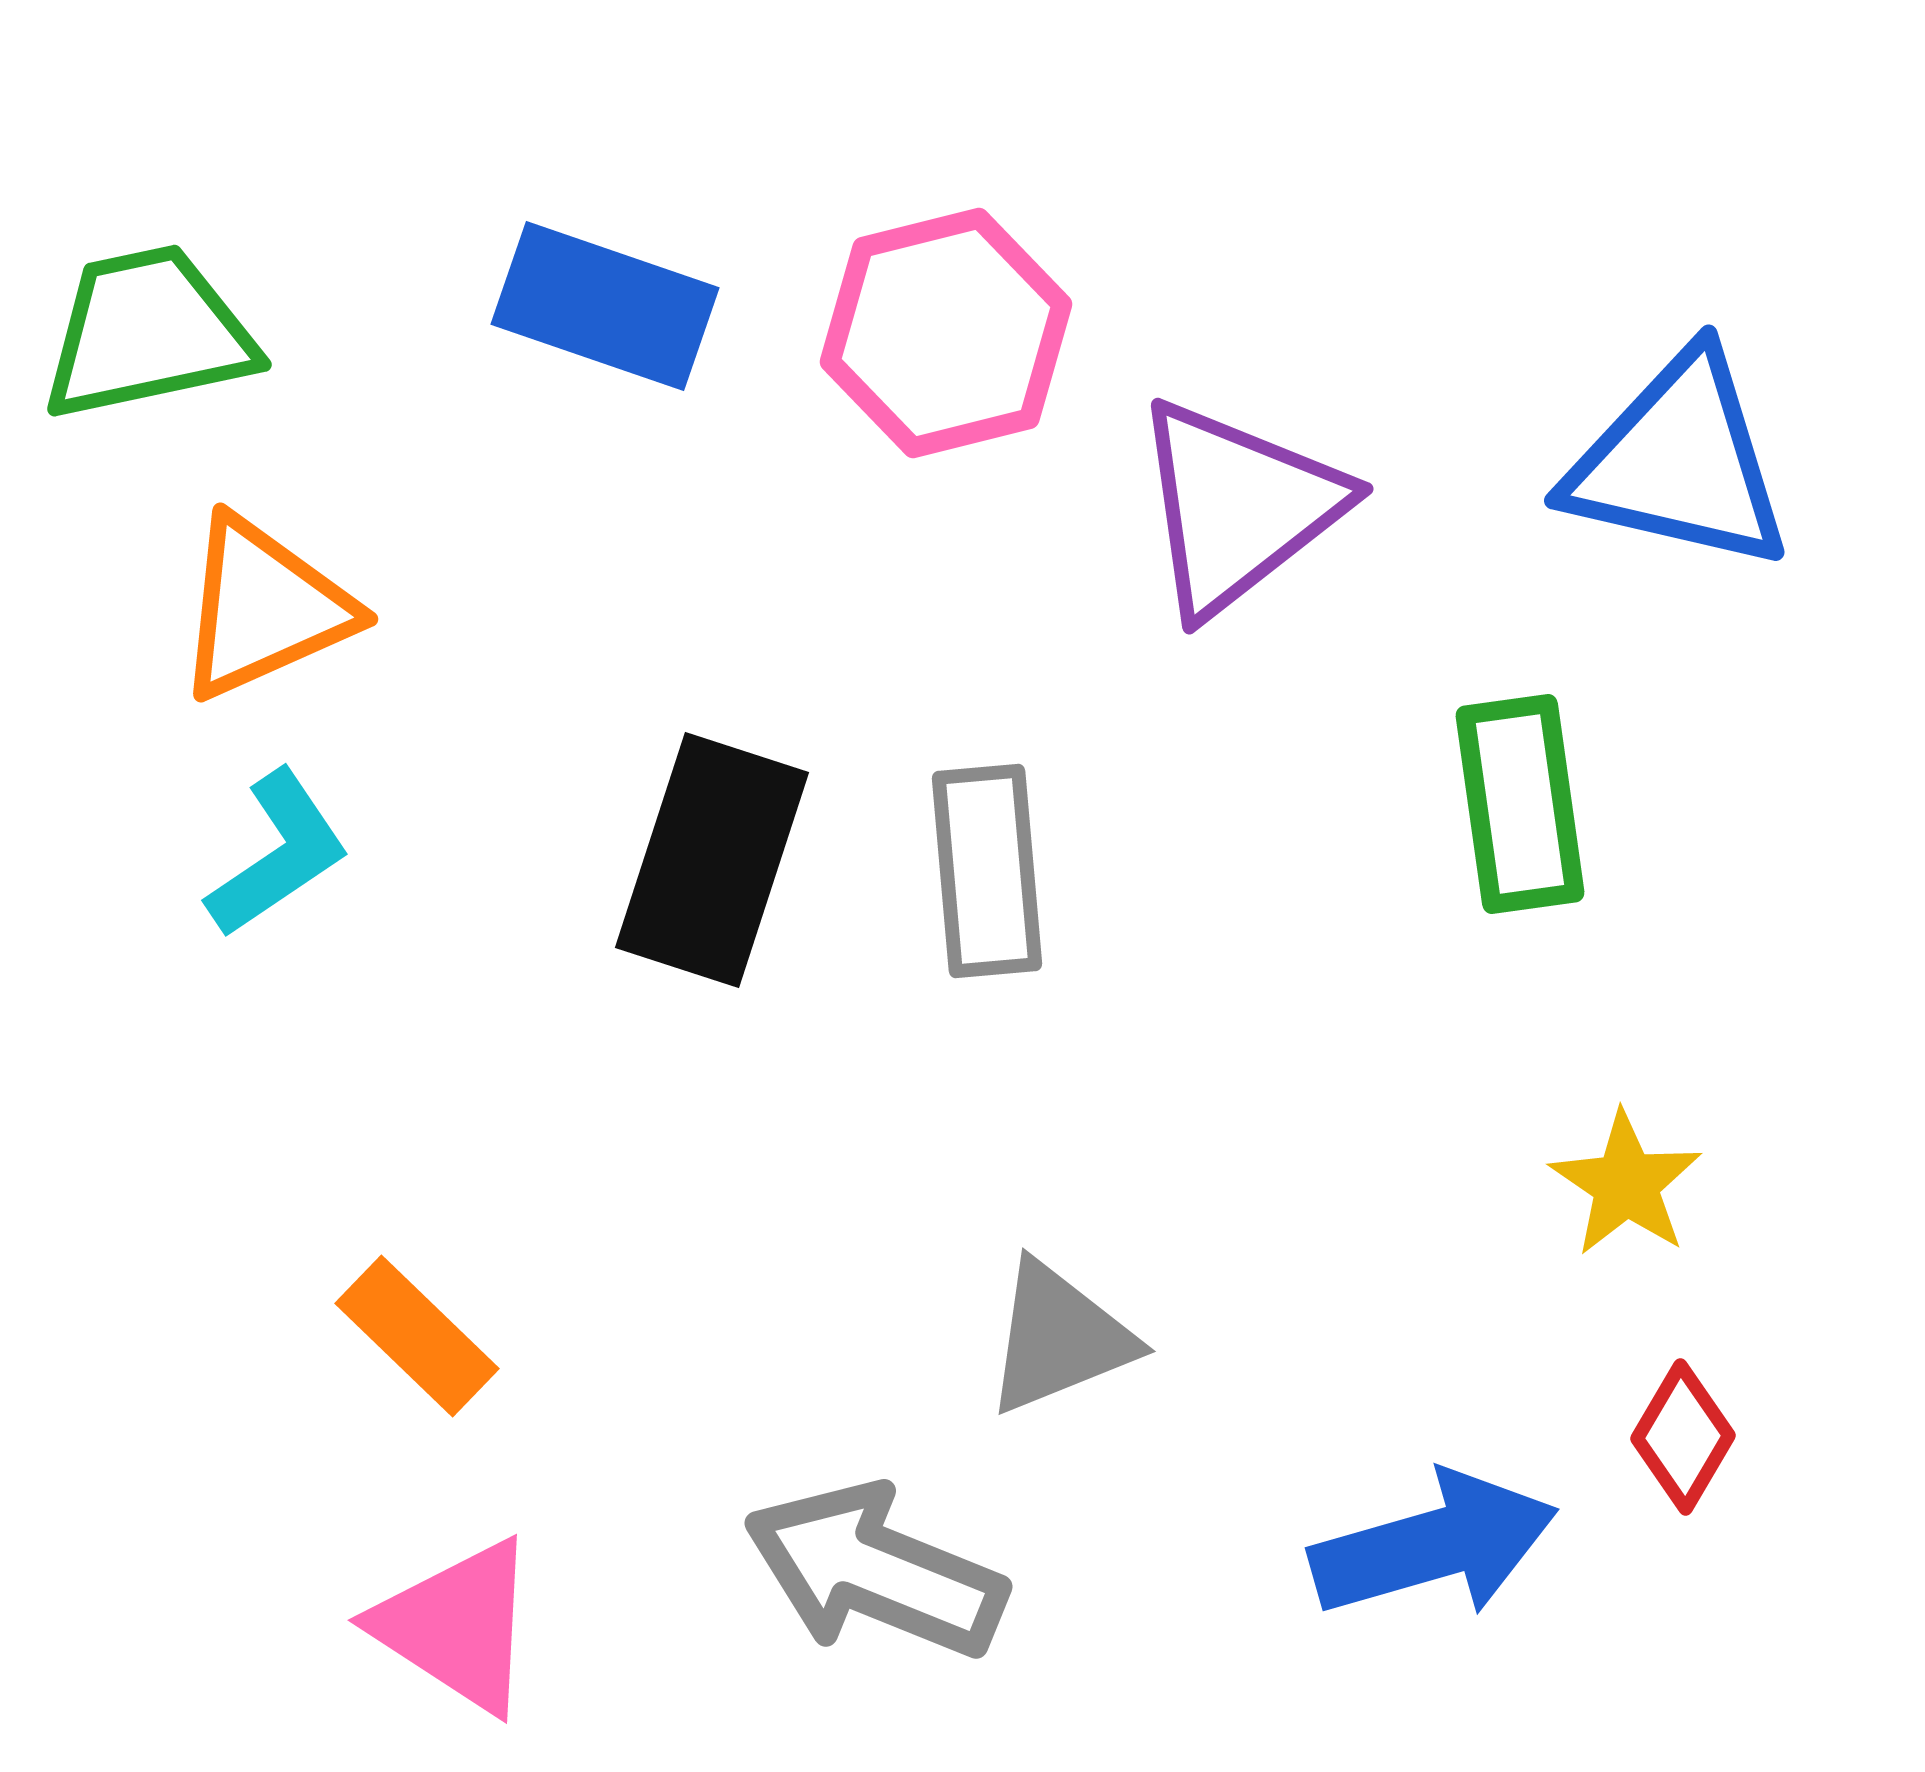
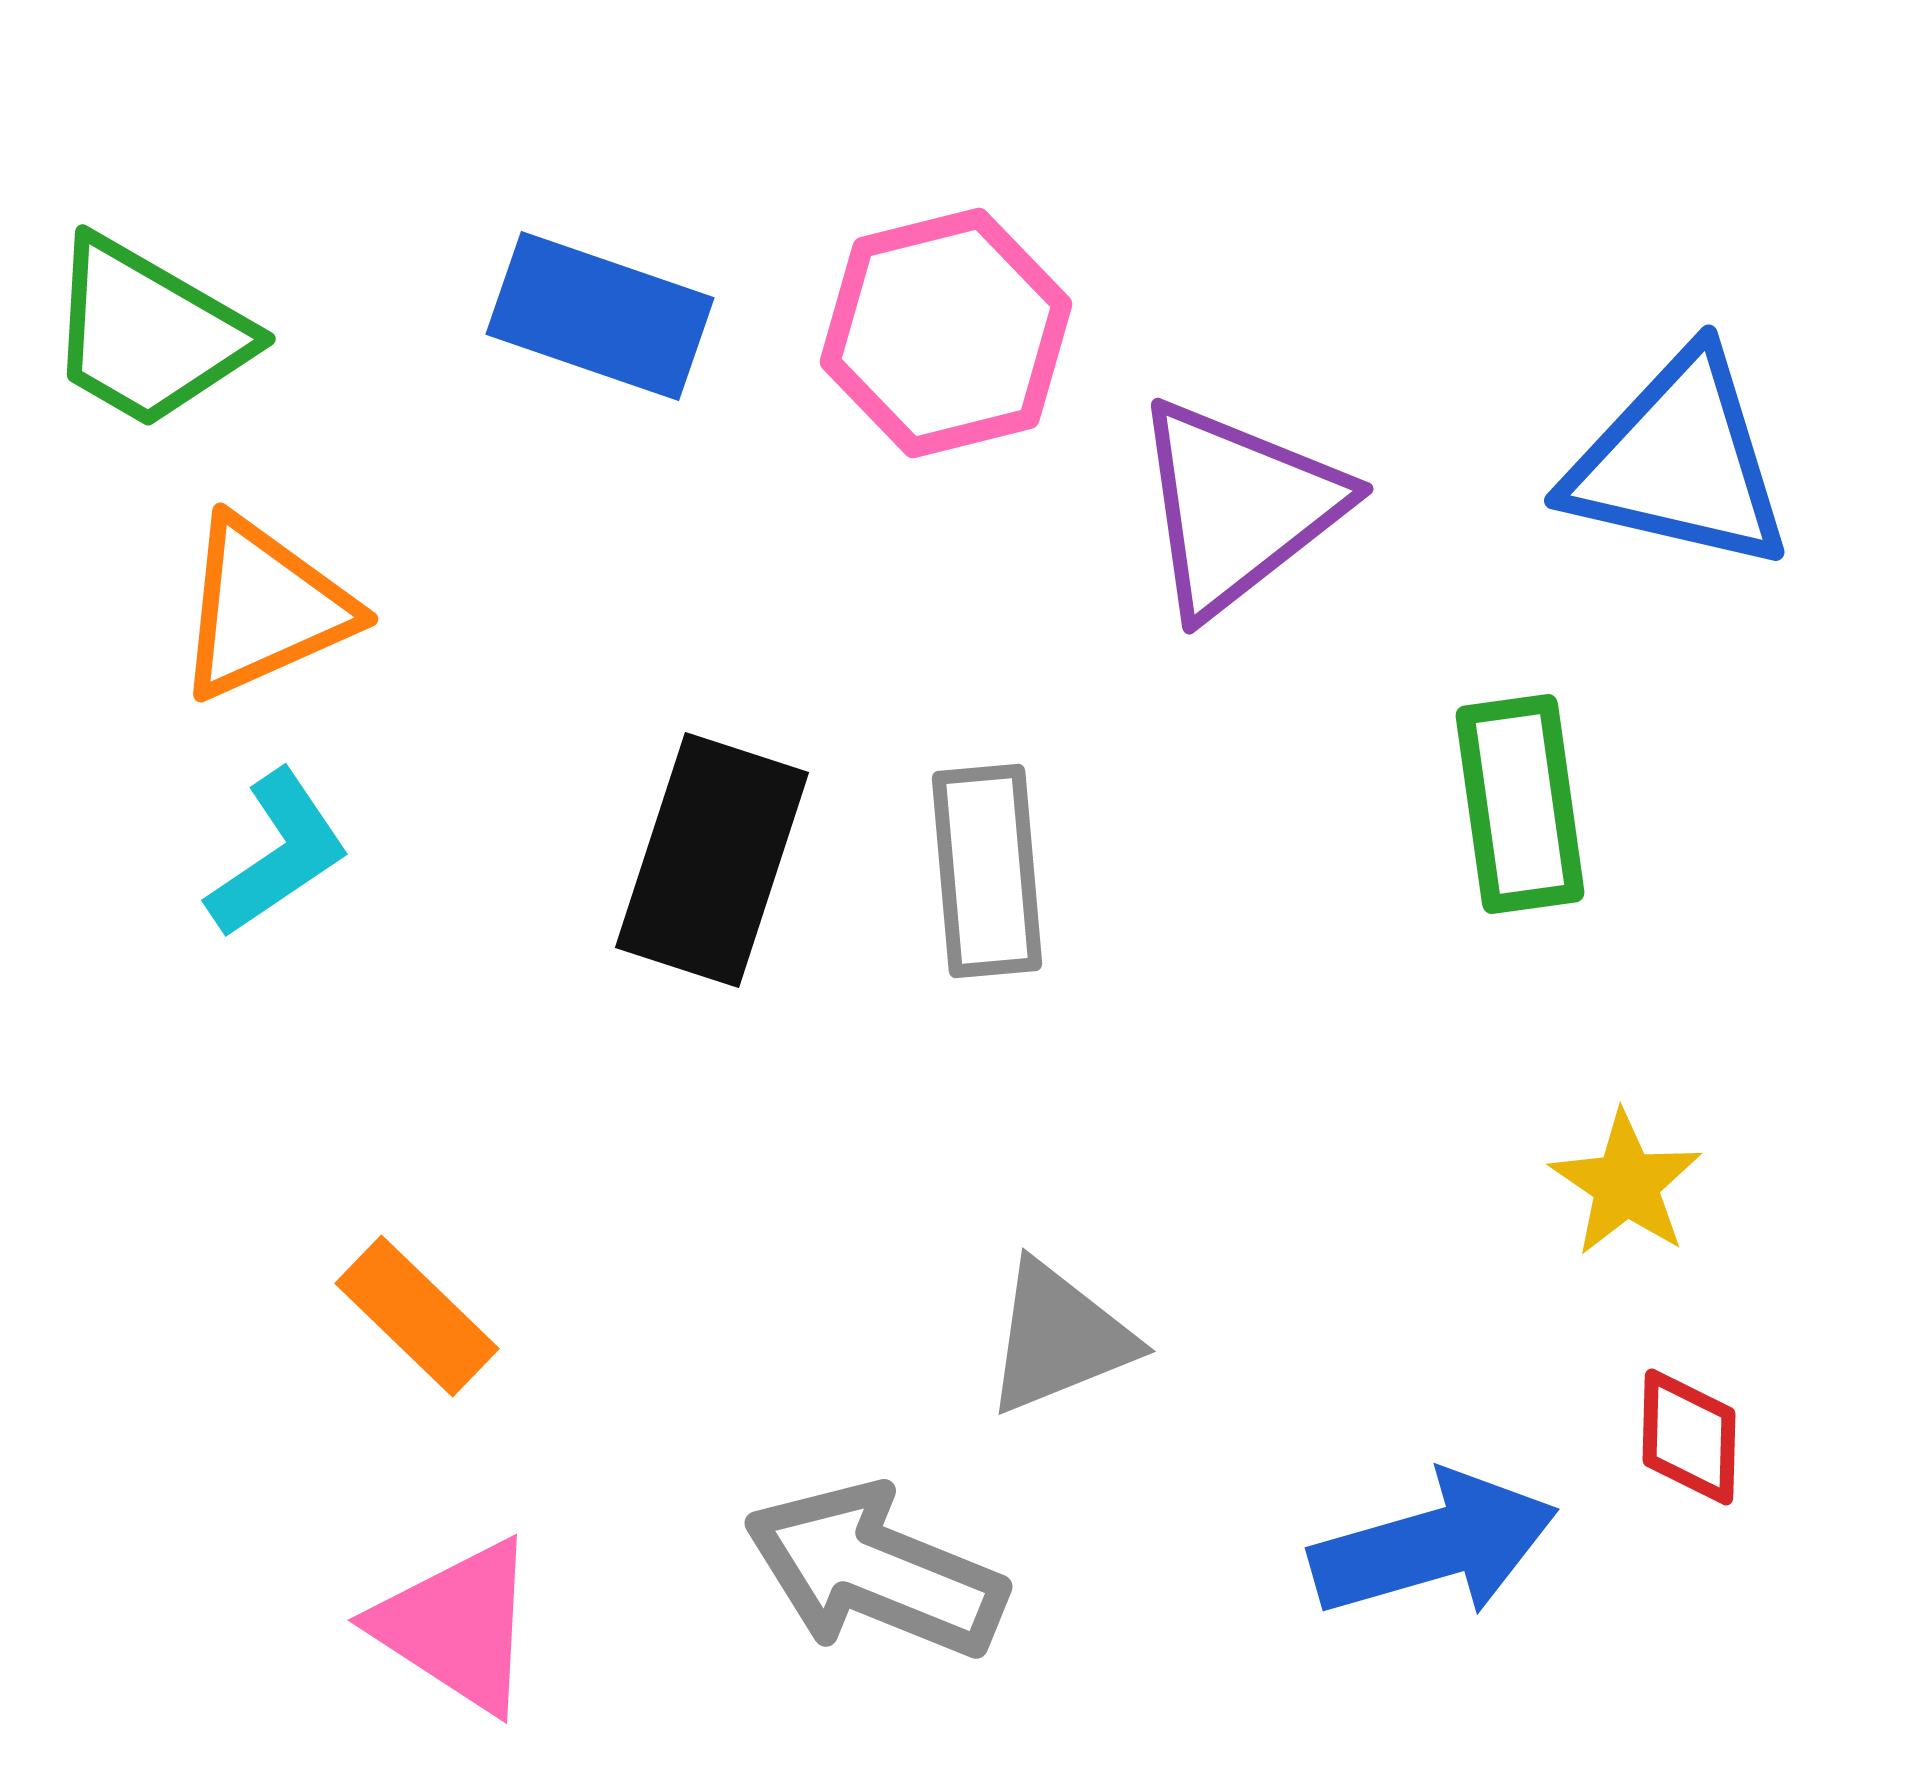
blue rectangle: moved 5 px left, 10 px down
green trapezoid: rotated 138 degrees counterclockwise
orange rectangle: moved 20 px up
red diamond: moved 6 px right; rotated 29 degrees counterclockwise
